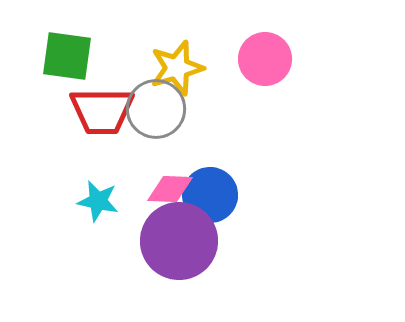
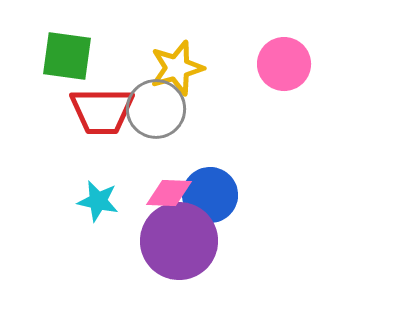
pink circle: moved 19 px right, 5 px down
pink diamond: moved 1 px left, 4 px down
